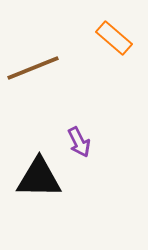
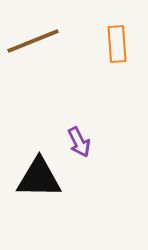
orange rectangle: moved 3 px right, 6 px down; rotated 45 degrees clockwise
brown line: moved 27 px up
